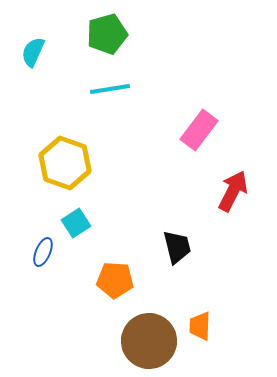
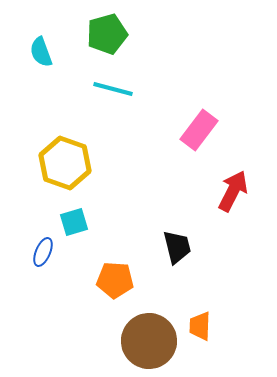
cyan semicircle: moved 8 px right; rotated 44 degrees counterclockwise
cyan line: moved 3 px right; rotated 24 degrees clockwise
cyan square: moved 2 px left, 1 px up; rotated 16 degrees clockwise
